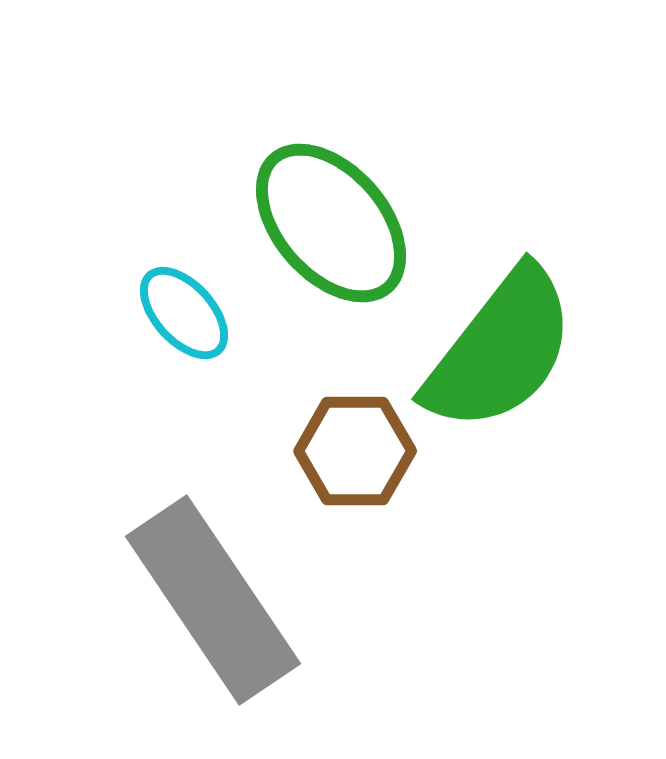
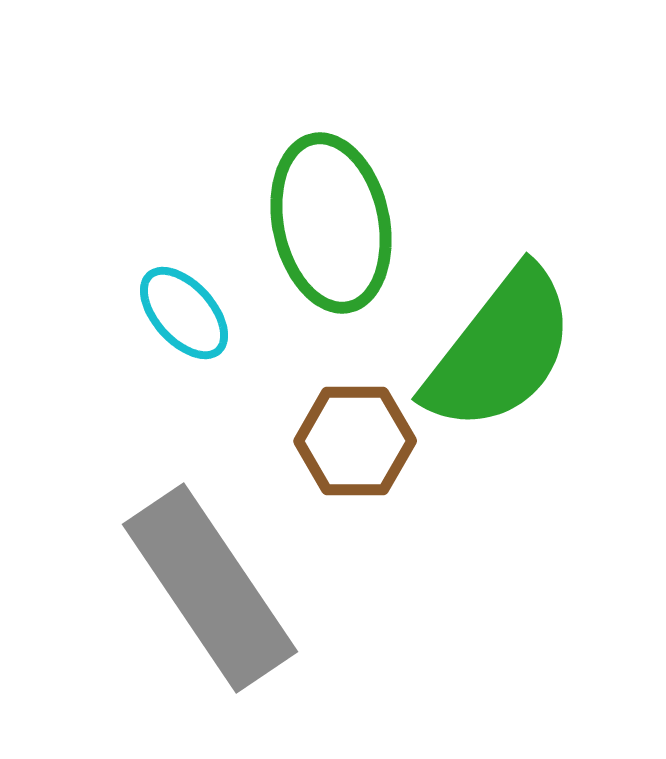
green ellipse: rotated 29 degrees clockwise
brown hexagon: moved 10 px up
gray rectangle: moved 3 px left, 12 px up
